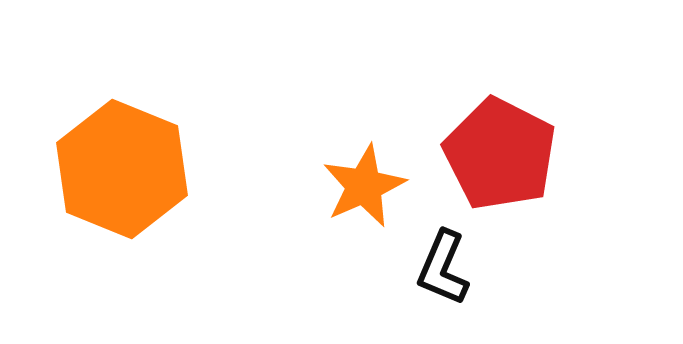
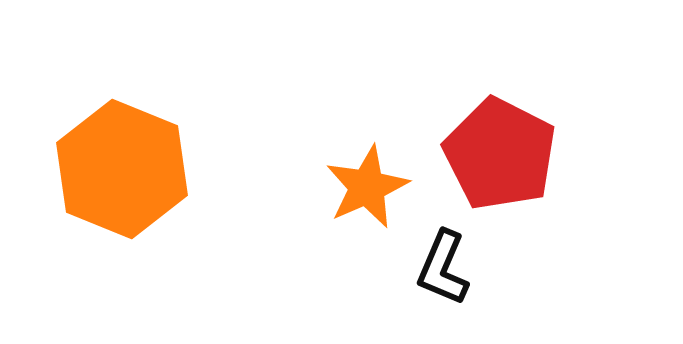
orange star: moved 3 px right, 1 px down
